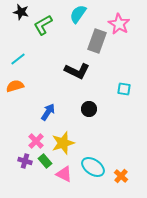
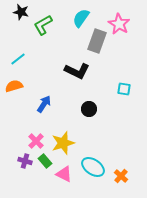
cyan semicircle: moved 3 px right, 4 px down
orange semicircle: moved 1 px left
blue arrow: moved 4 px left, 8 px up
